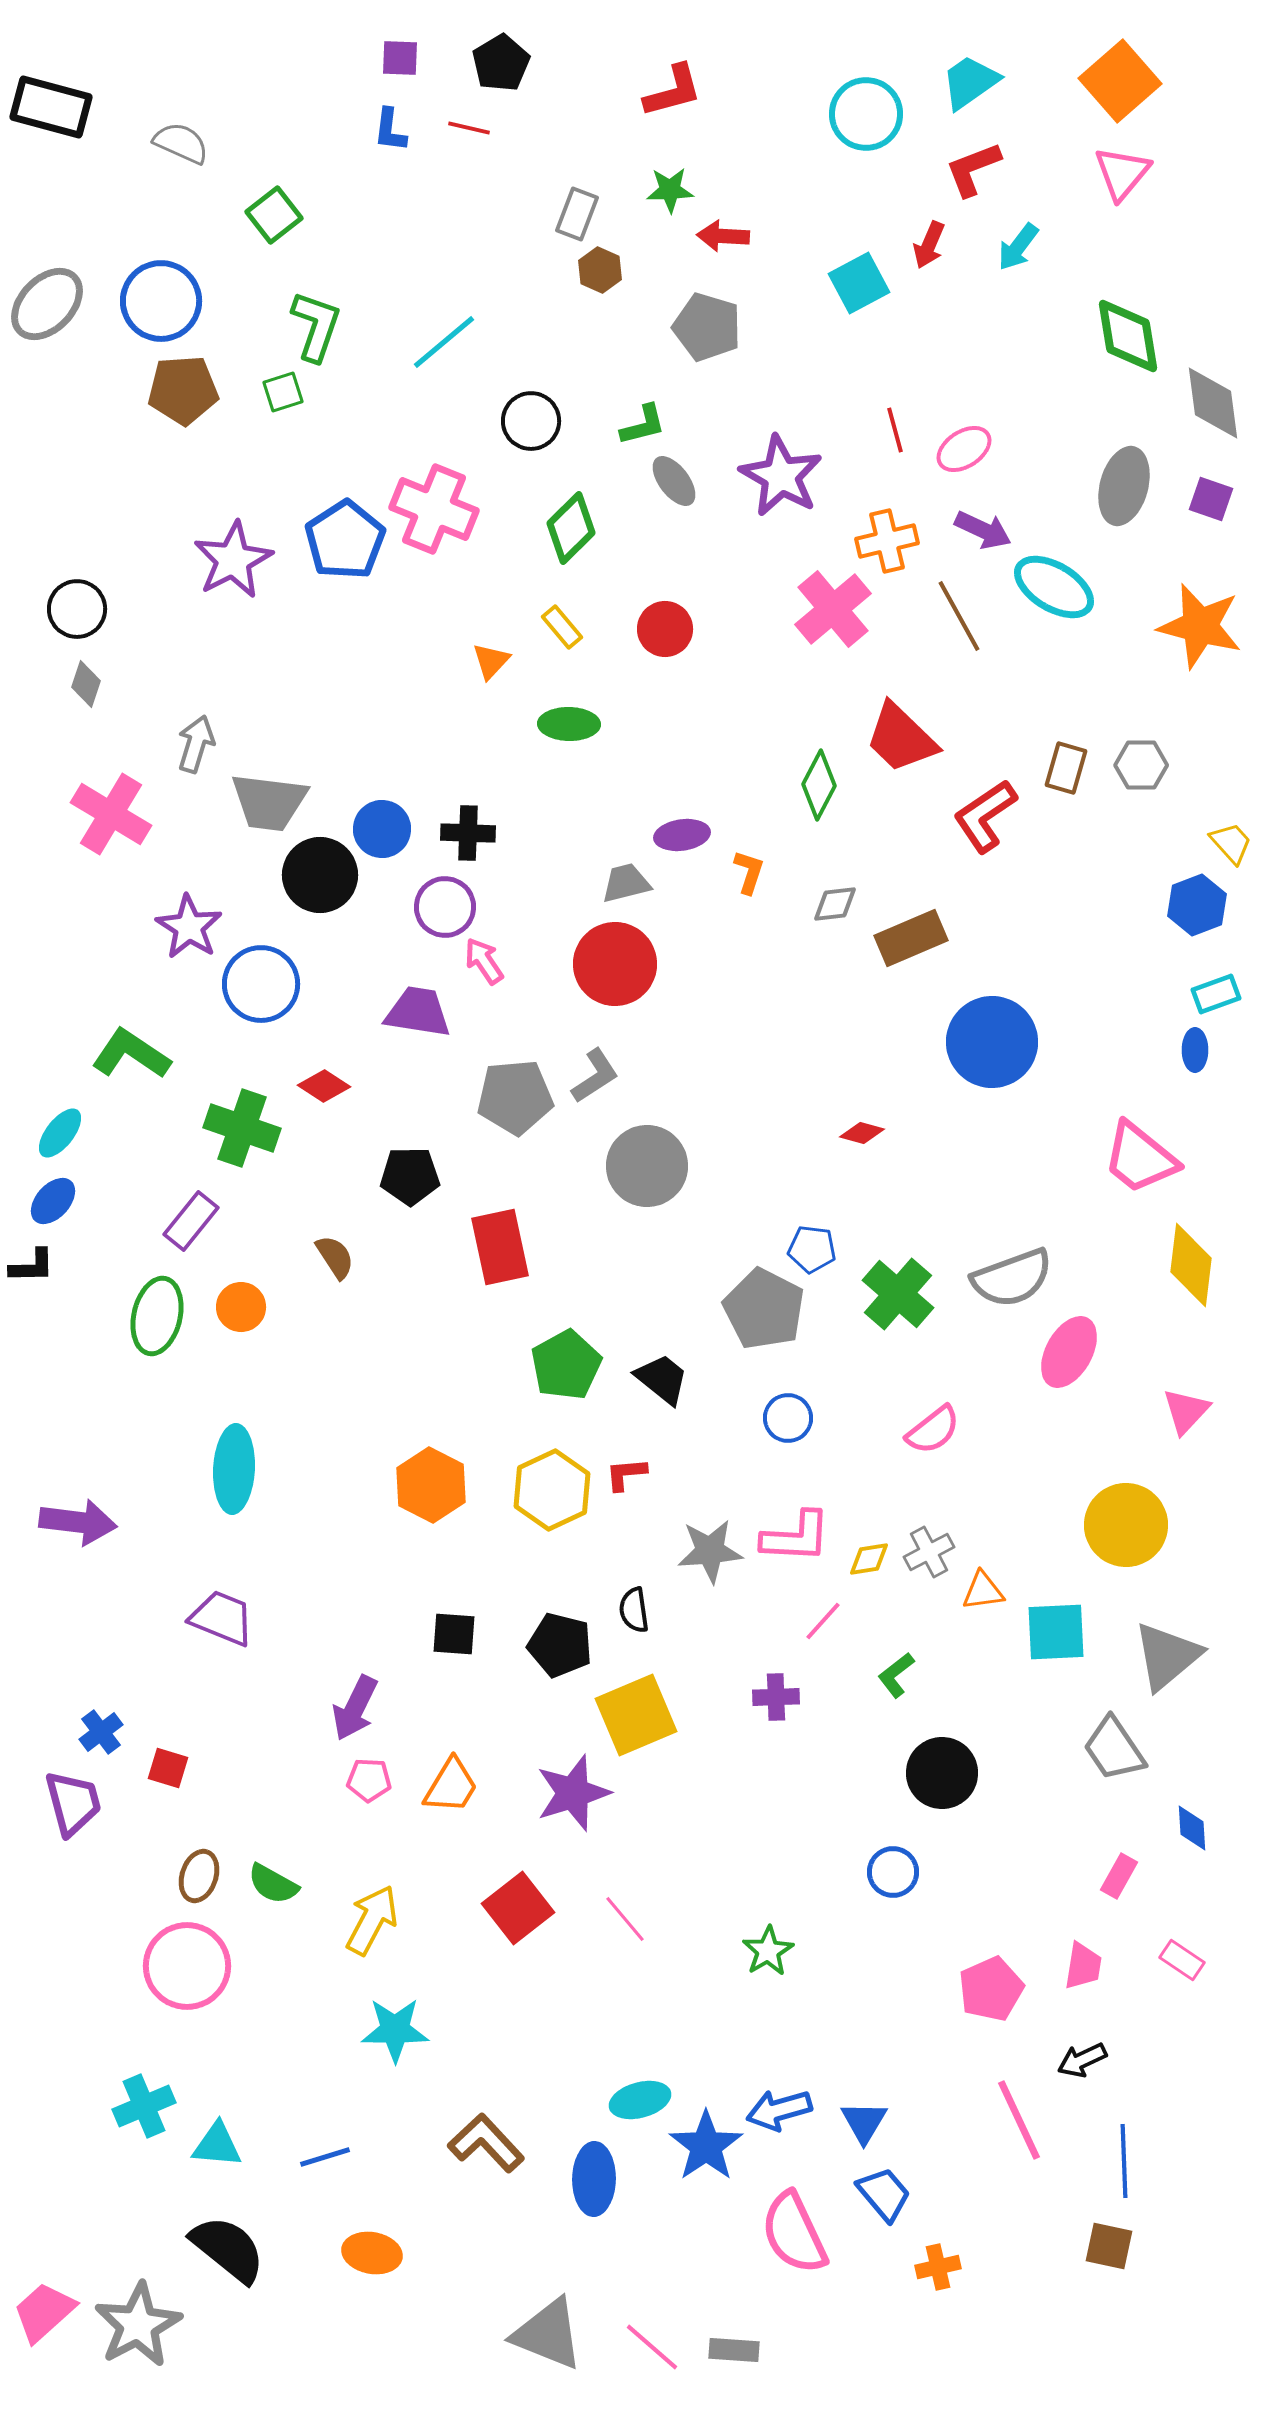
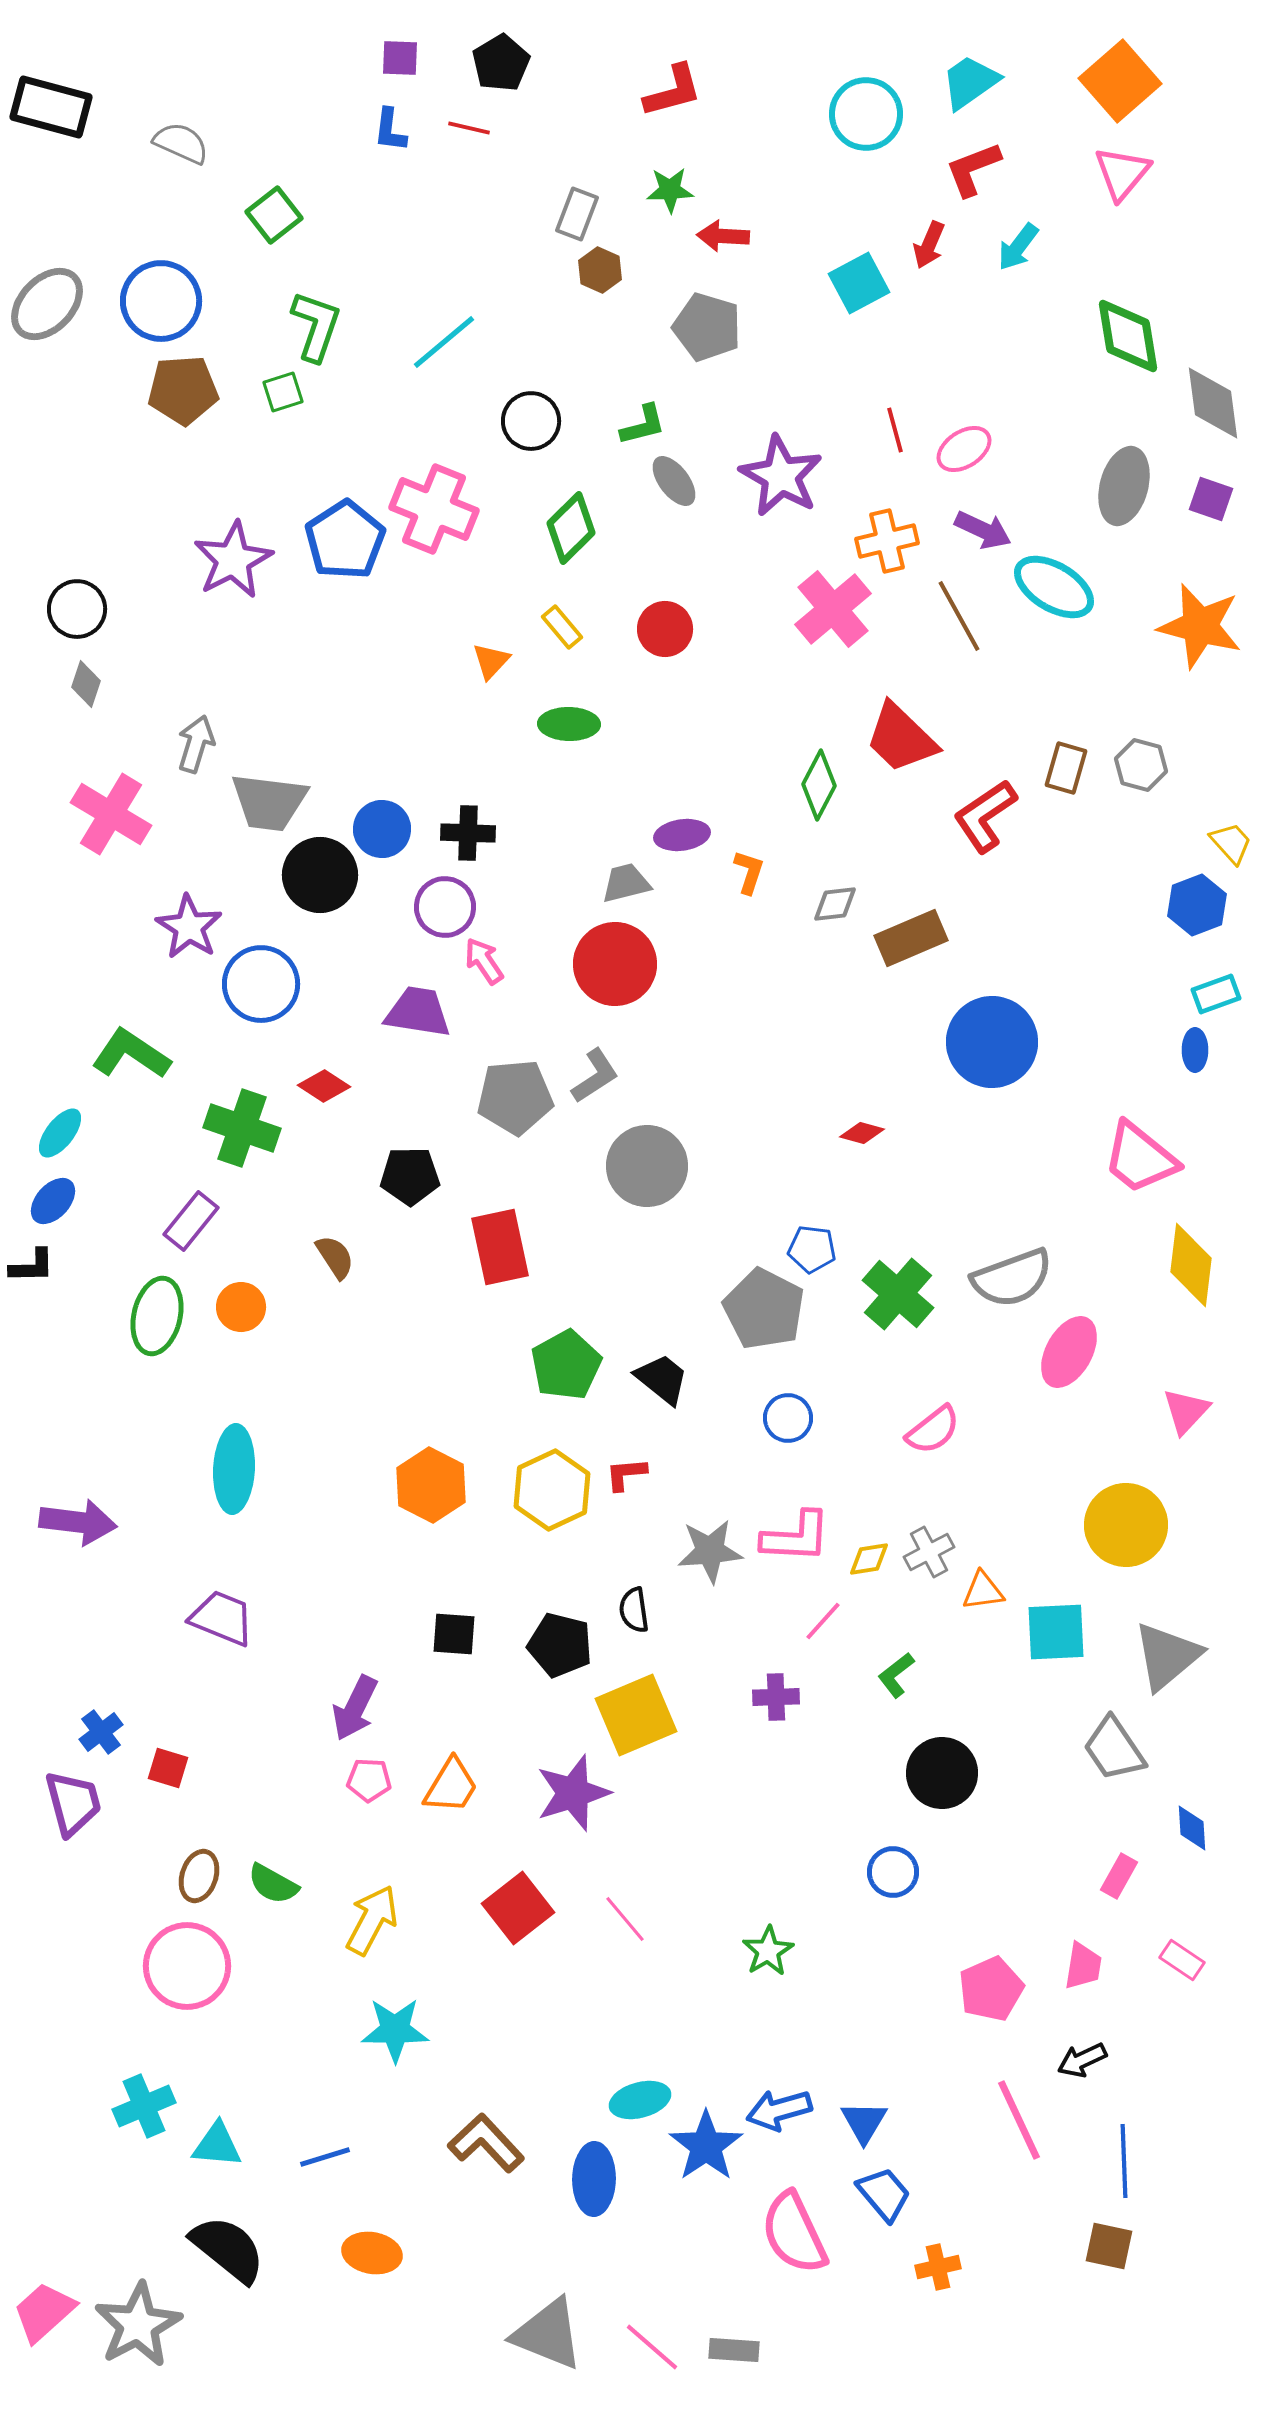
gray hexagon at (1141, 765): rotated 15 degrees clockwise
